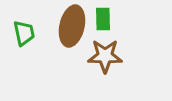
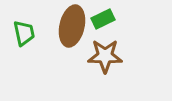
green rectangle: rotated 65 degrees clockwise
